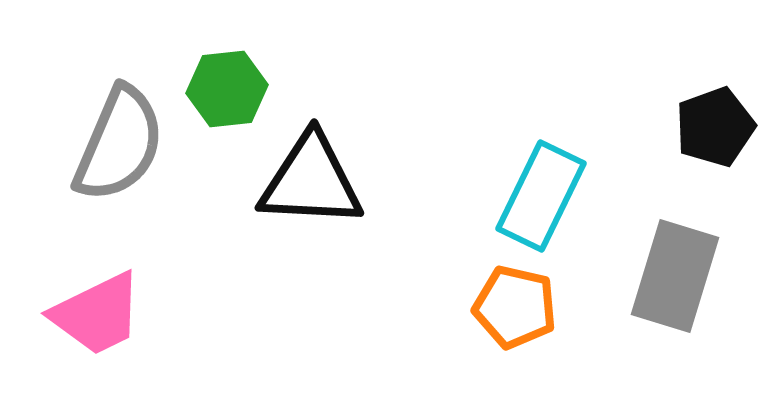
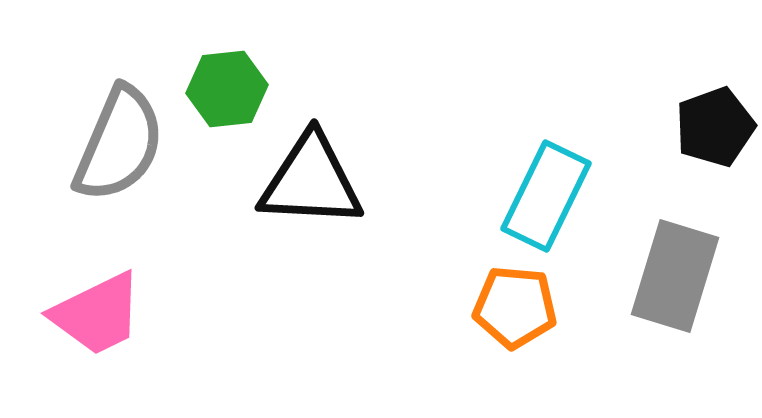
cyan rectangle: moved 5 px right
orange pentagon: rotated 8 degrees counterclockwise
